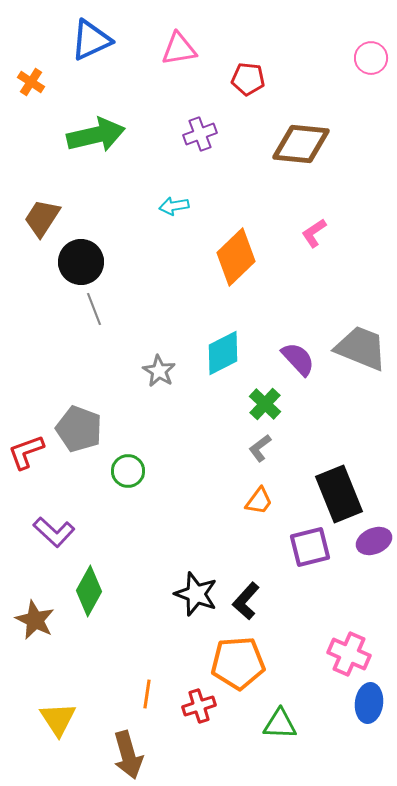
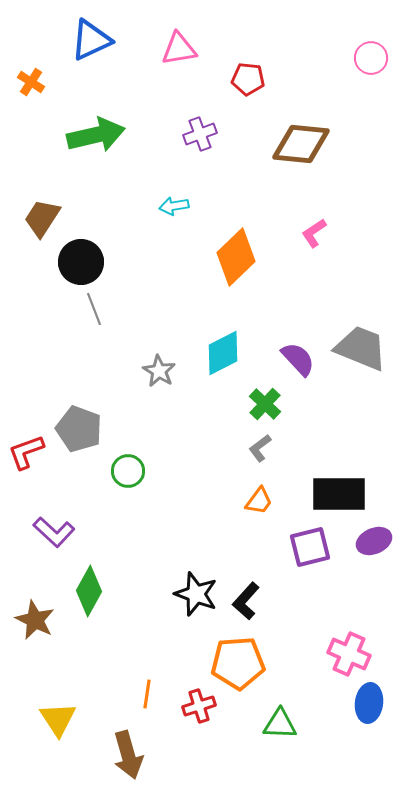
black rectangle: rotated 68 degrees counterclockwise
